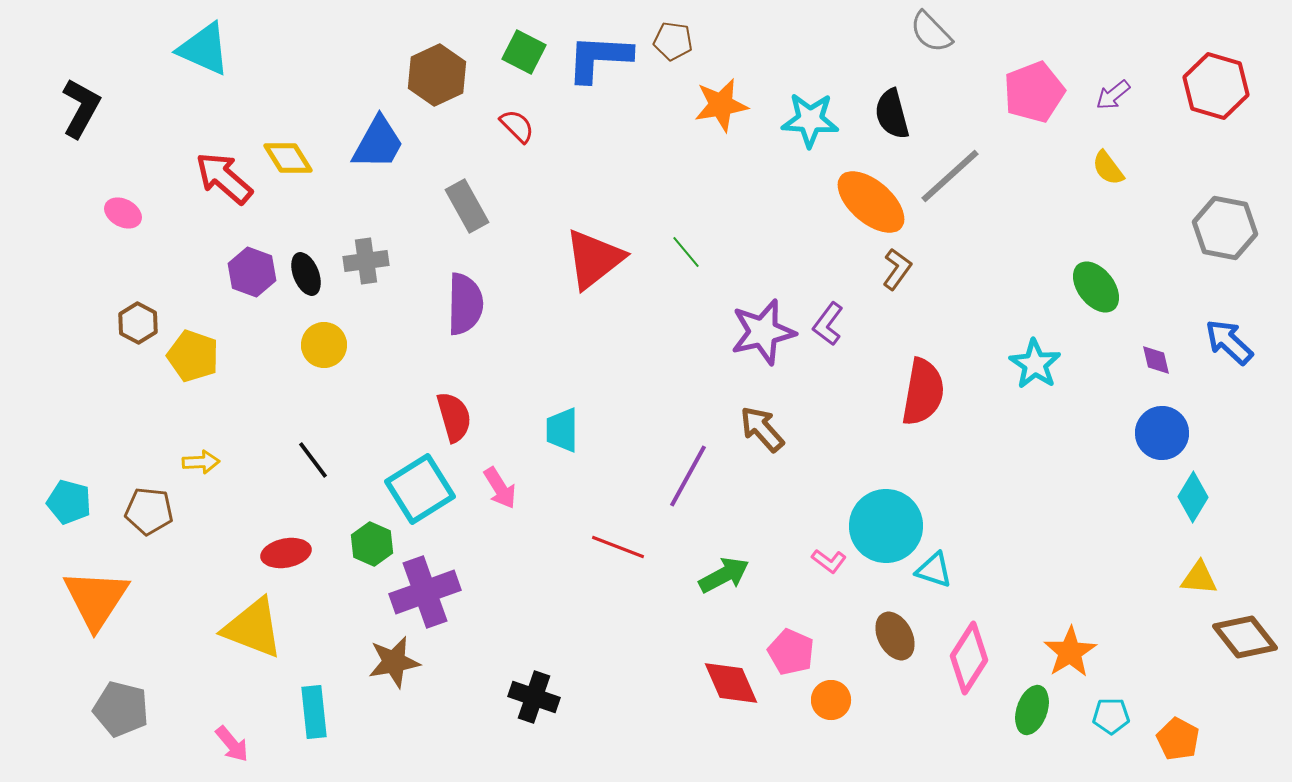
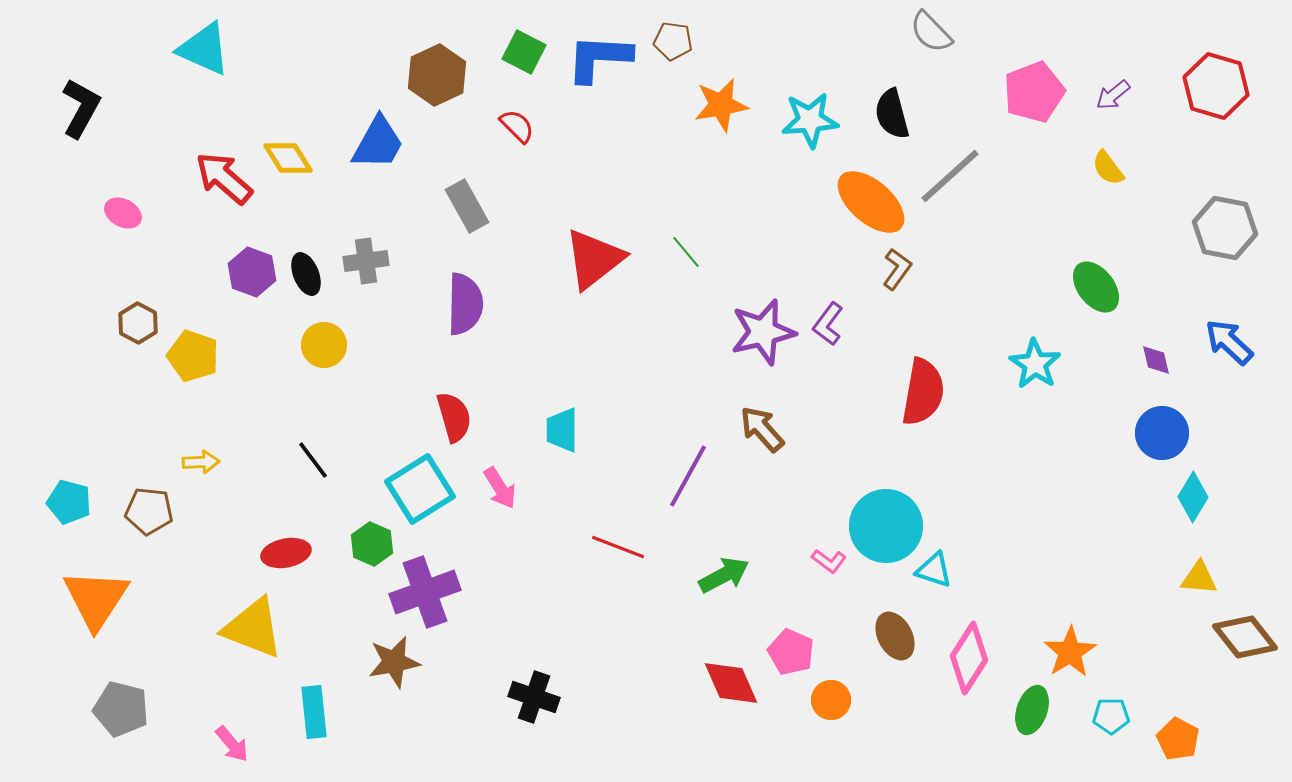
cyan star at (810, 120): rotated 8 degrees counterclockwise
